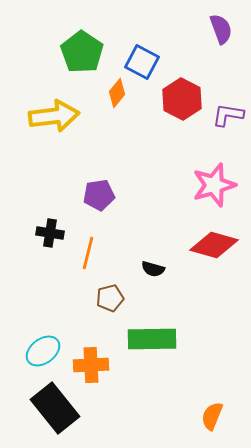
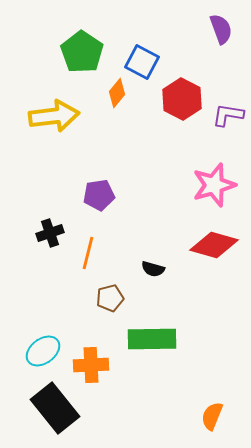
black cross: rotated 28 degrees counterclockwise
